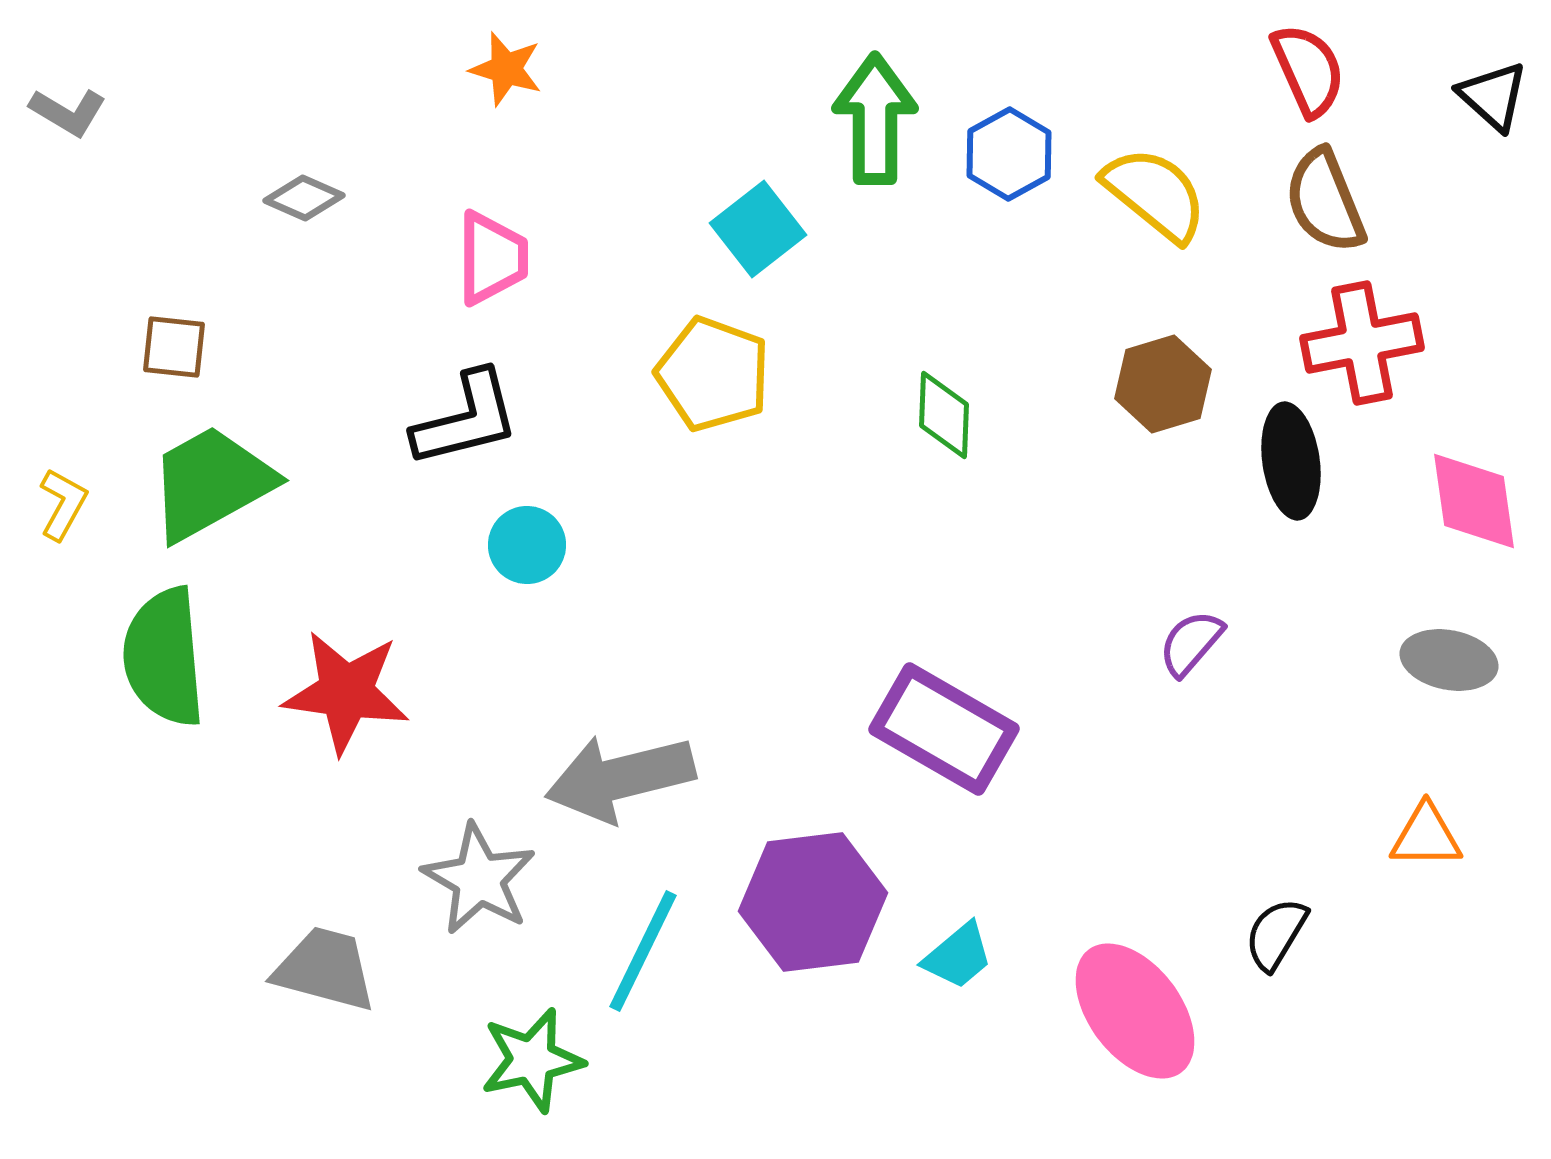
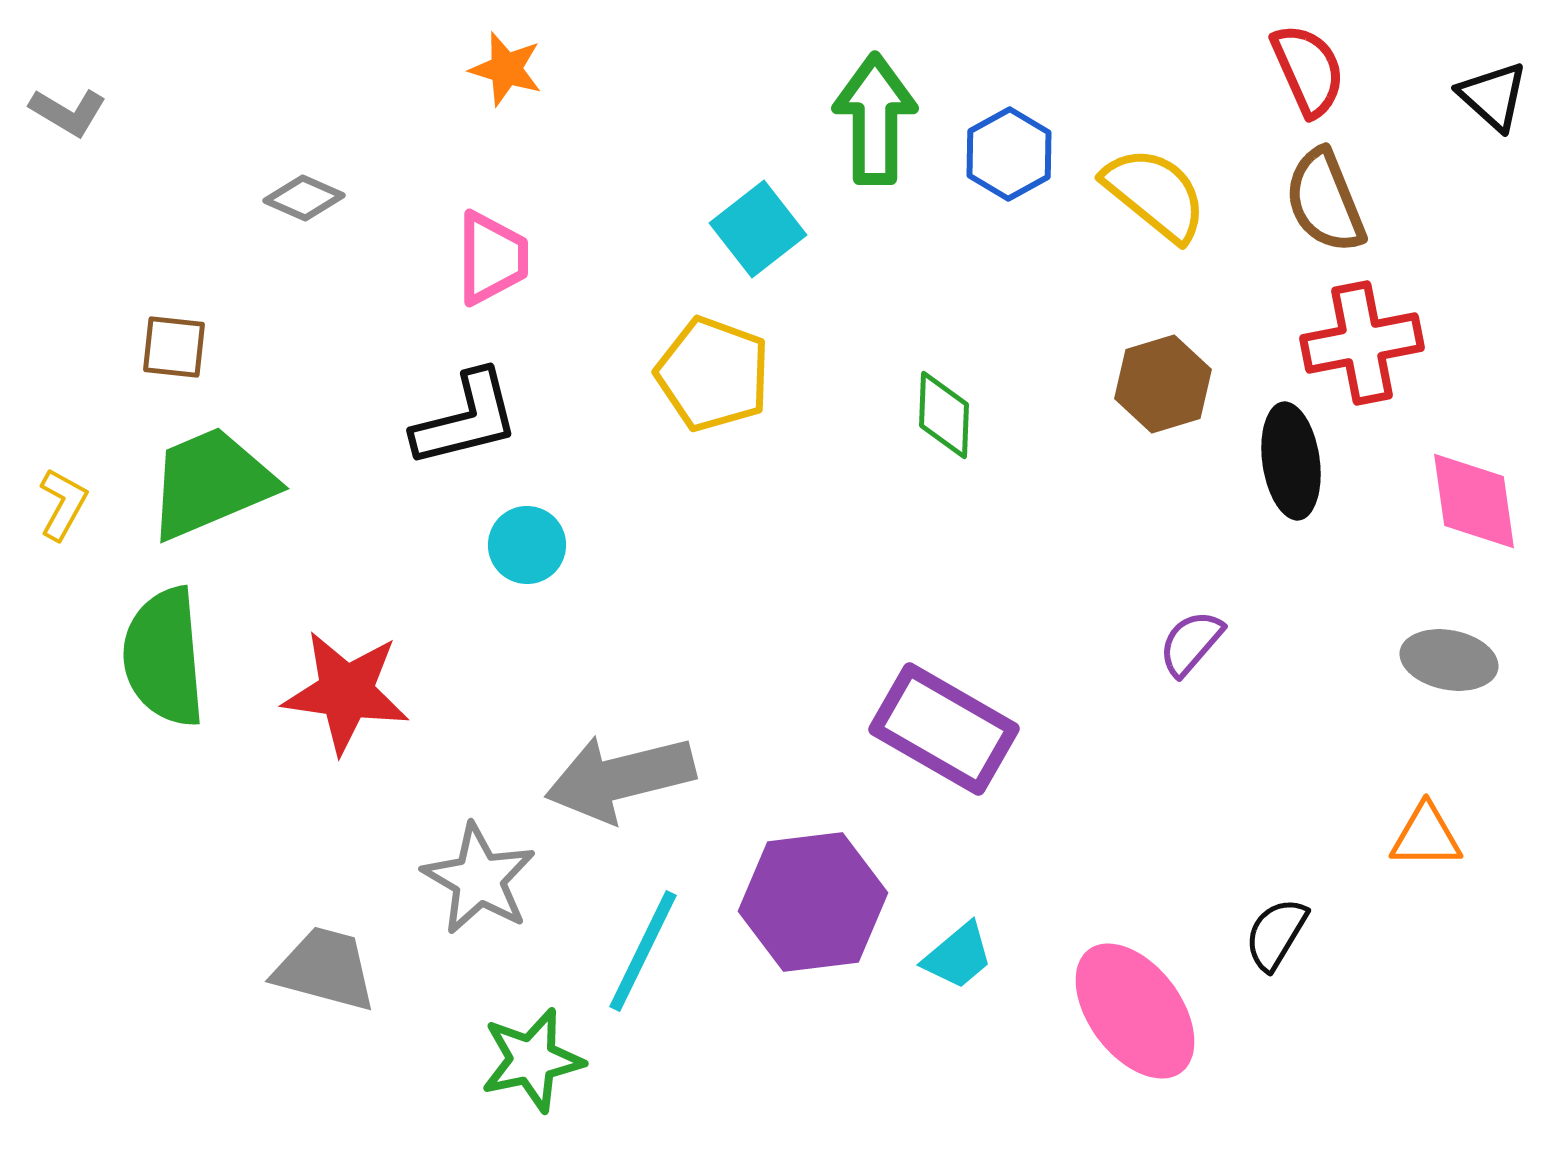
green trapezoid: rotated 6 degrees clockwise
